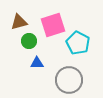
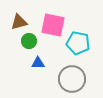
pink square: rotated 30 degrees clockwise
cyan pentagon: rotated 15 degrees counterclockwise
blue triangle: moved 1 px right
gray circle: moved 3 px right, 1 px up
